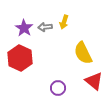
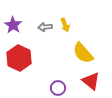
yellow arrow: moved 1 px right, 3 px down; rotated 40 degrees counterclockwise
purple star: moved 11 px left, 3 px up
yellow semicircle: rotated 15 degrees counterclockwise
red hexagon: moved 1 px left
red triangle: moved 3 px left
